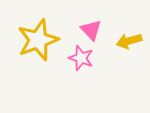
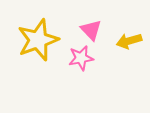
pink star: rotated 30 degrees counterclockwise
